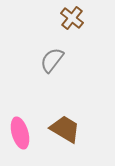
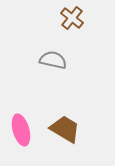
gray semicircle: moved 1 px right; rotated 64 degrees clockwise
pink ellipse: moved 1 px right, 3 px up
